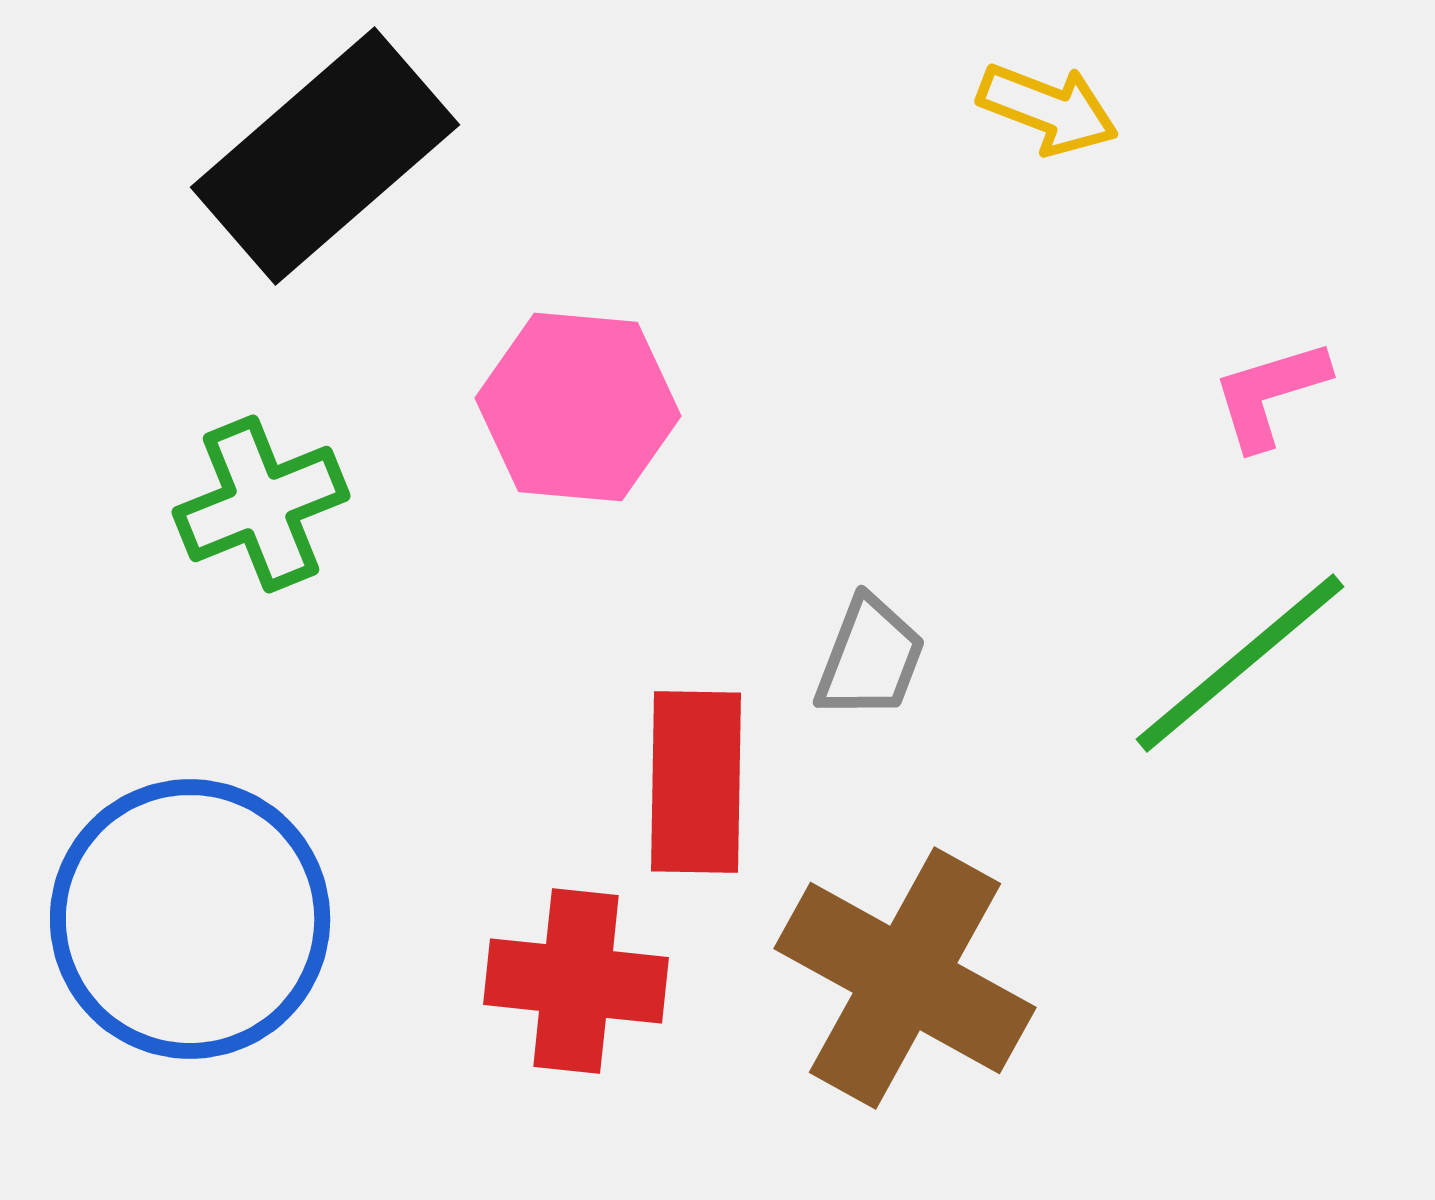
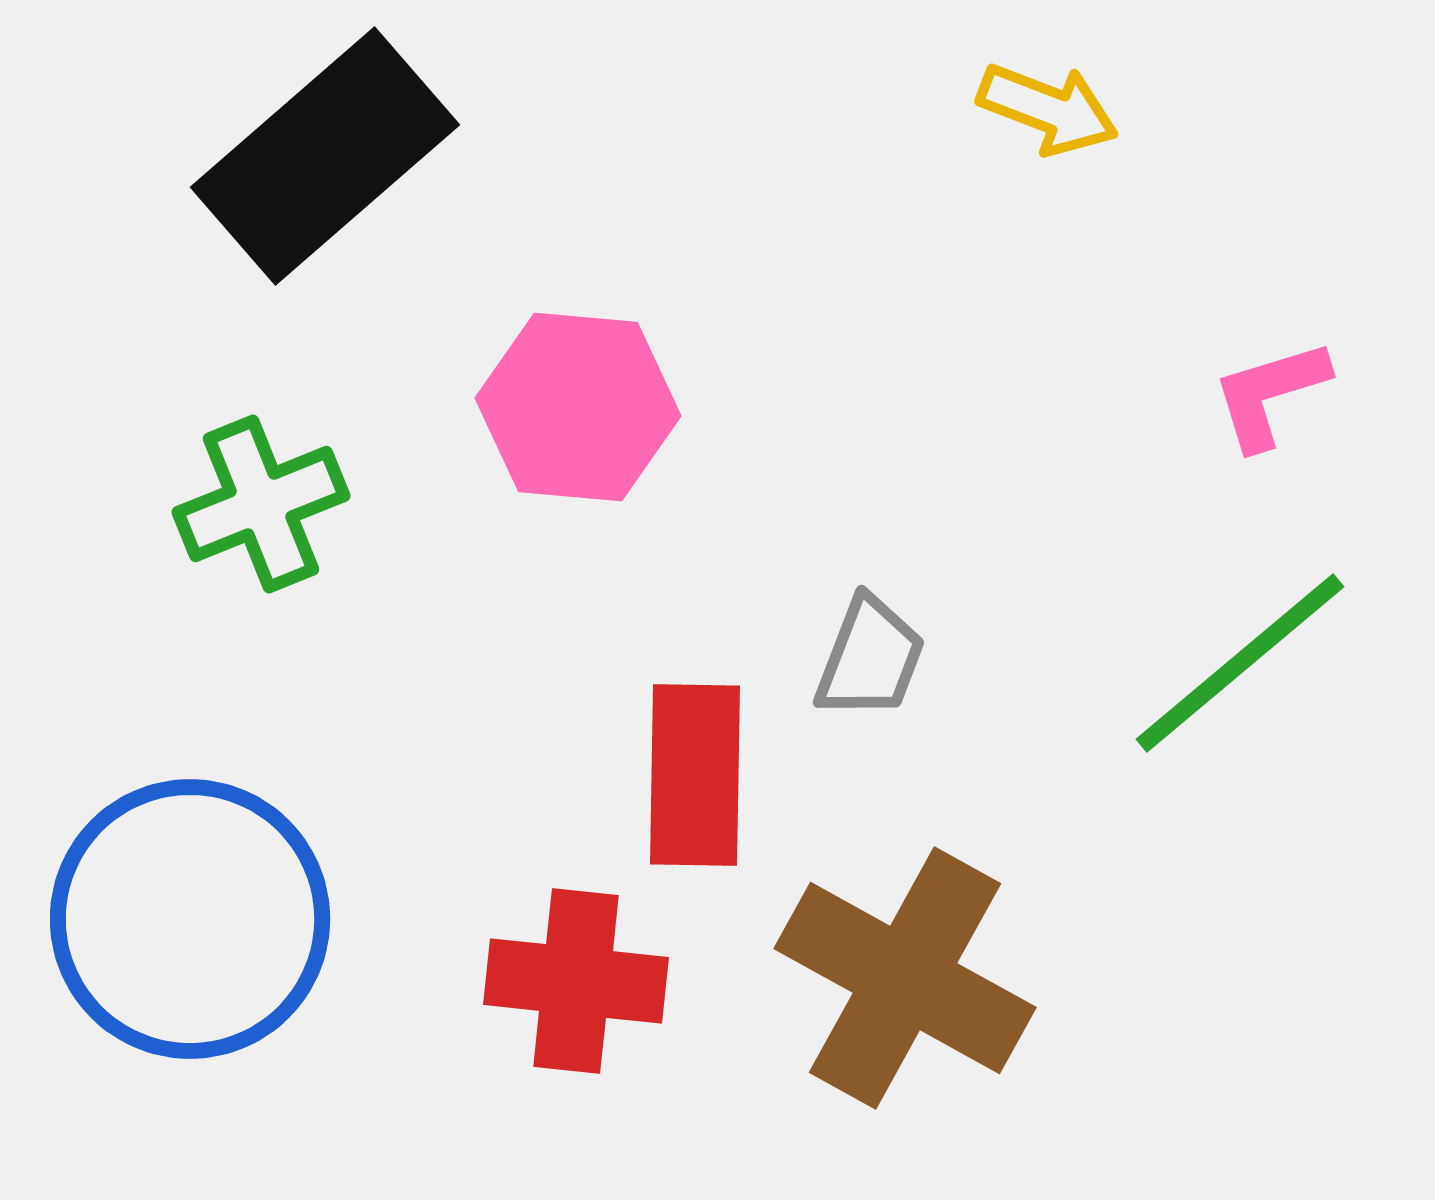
red rectangle: moved 1 px left, 7 px up
